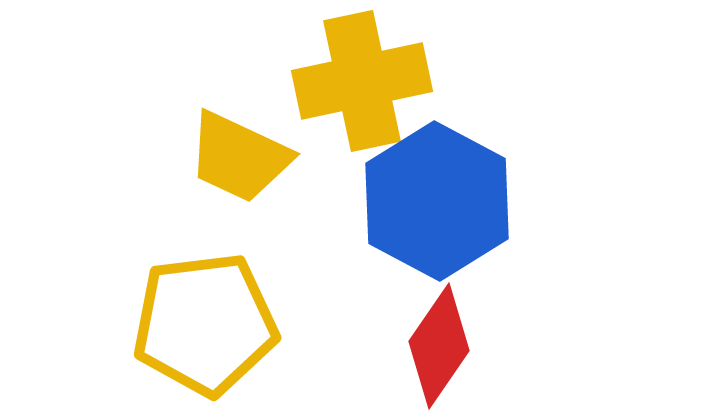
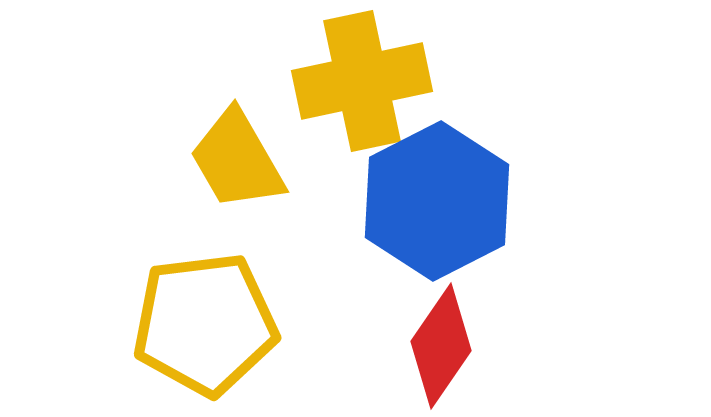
yellow trapezoid: moved 2 px left, 3 px down; rotated 35 degrees clockwise
blue hexagon: rotated 5 degrees clockwise
red diamond: moved 2 px right
